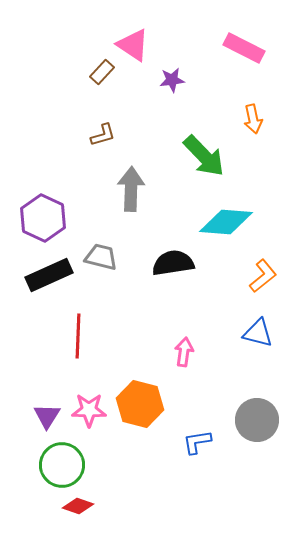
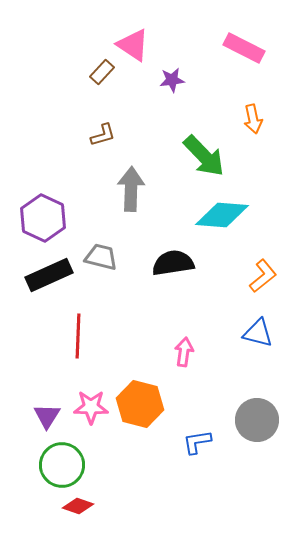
cyan diamond: moved 4 px left, 7 px up
pink star: moved 2 px right, 3 px up
